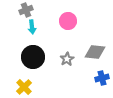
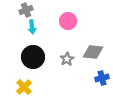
gray diamond: moved 2 px left
